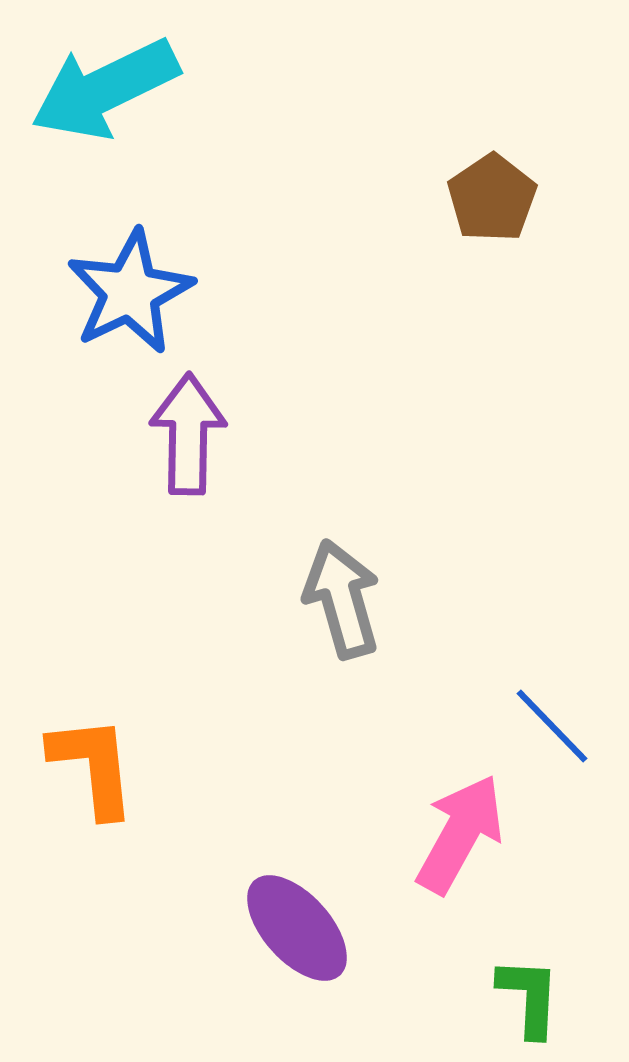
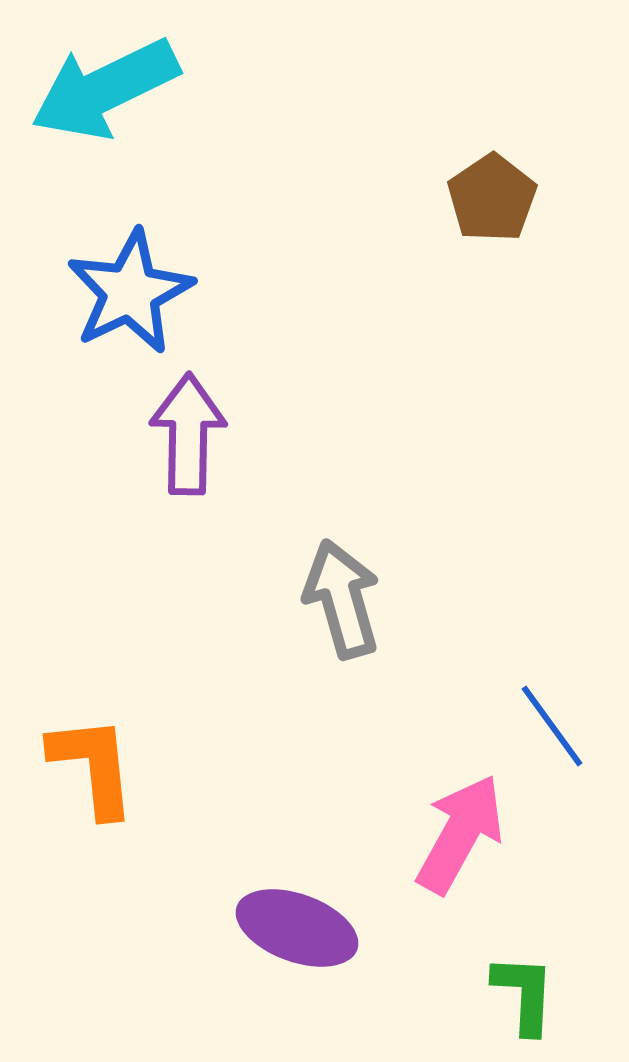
blue line: rotated 8 degrees clockwise
purple ellipse: rotated 28 degrees counterclockwise
green L-shape: moved 5 px left, 3 px up
